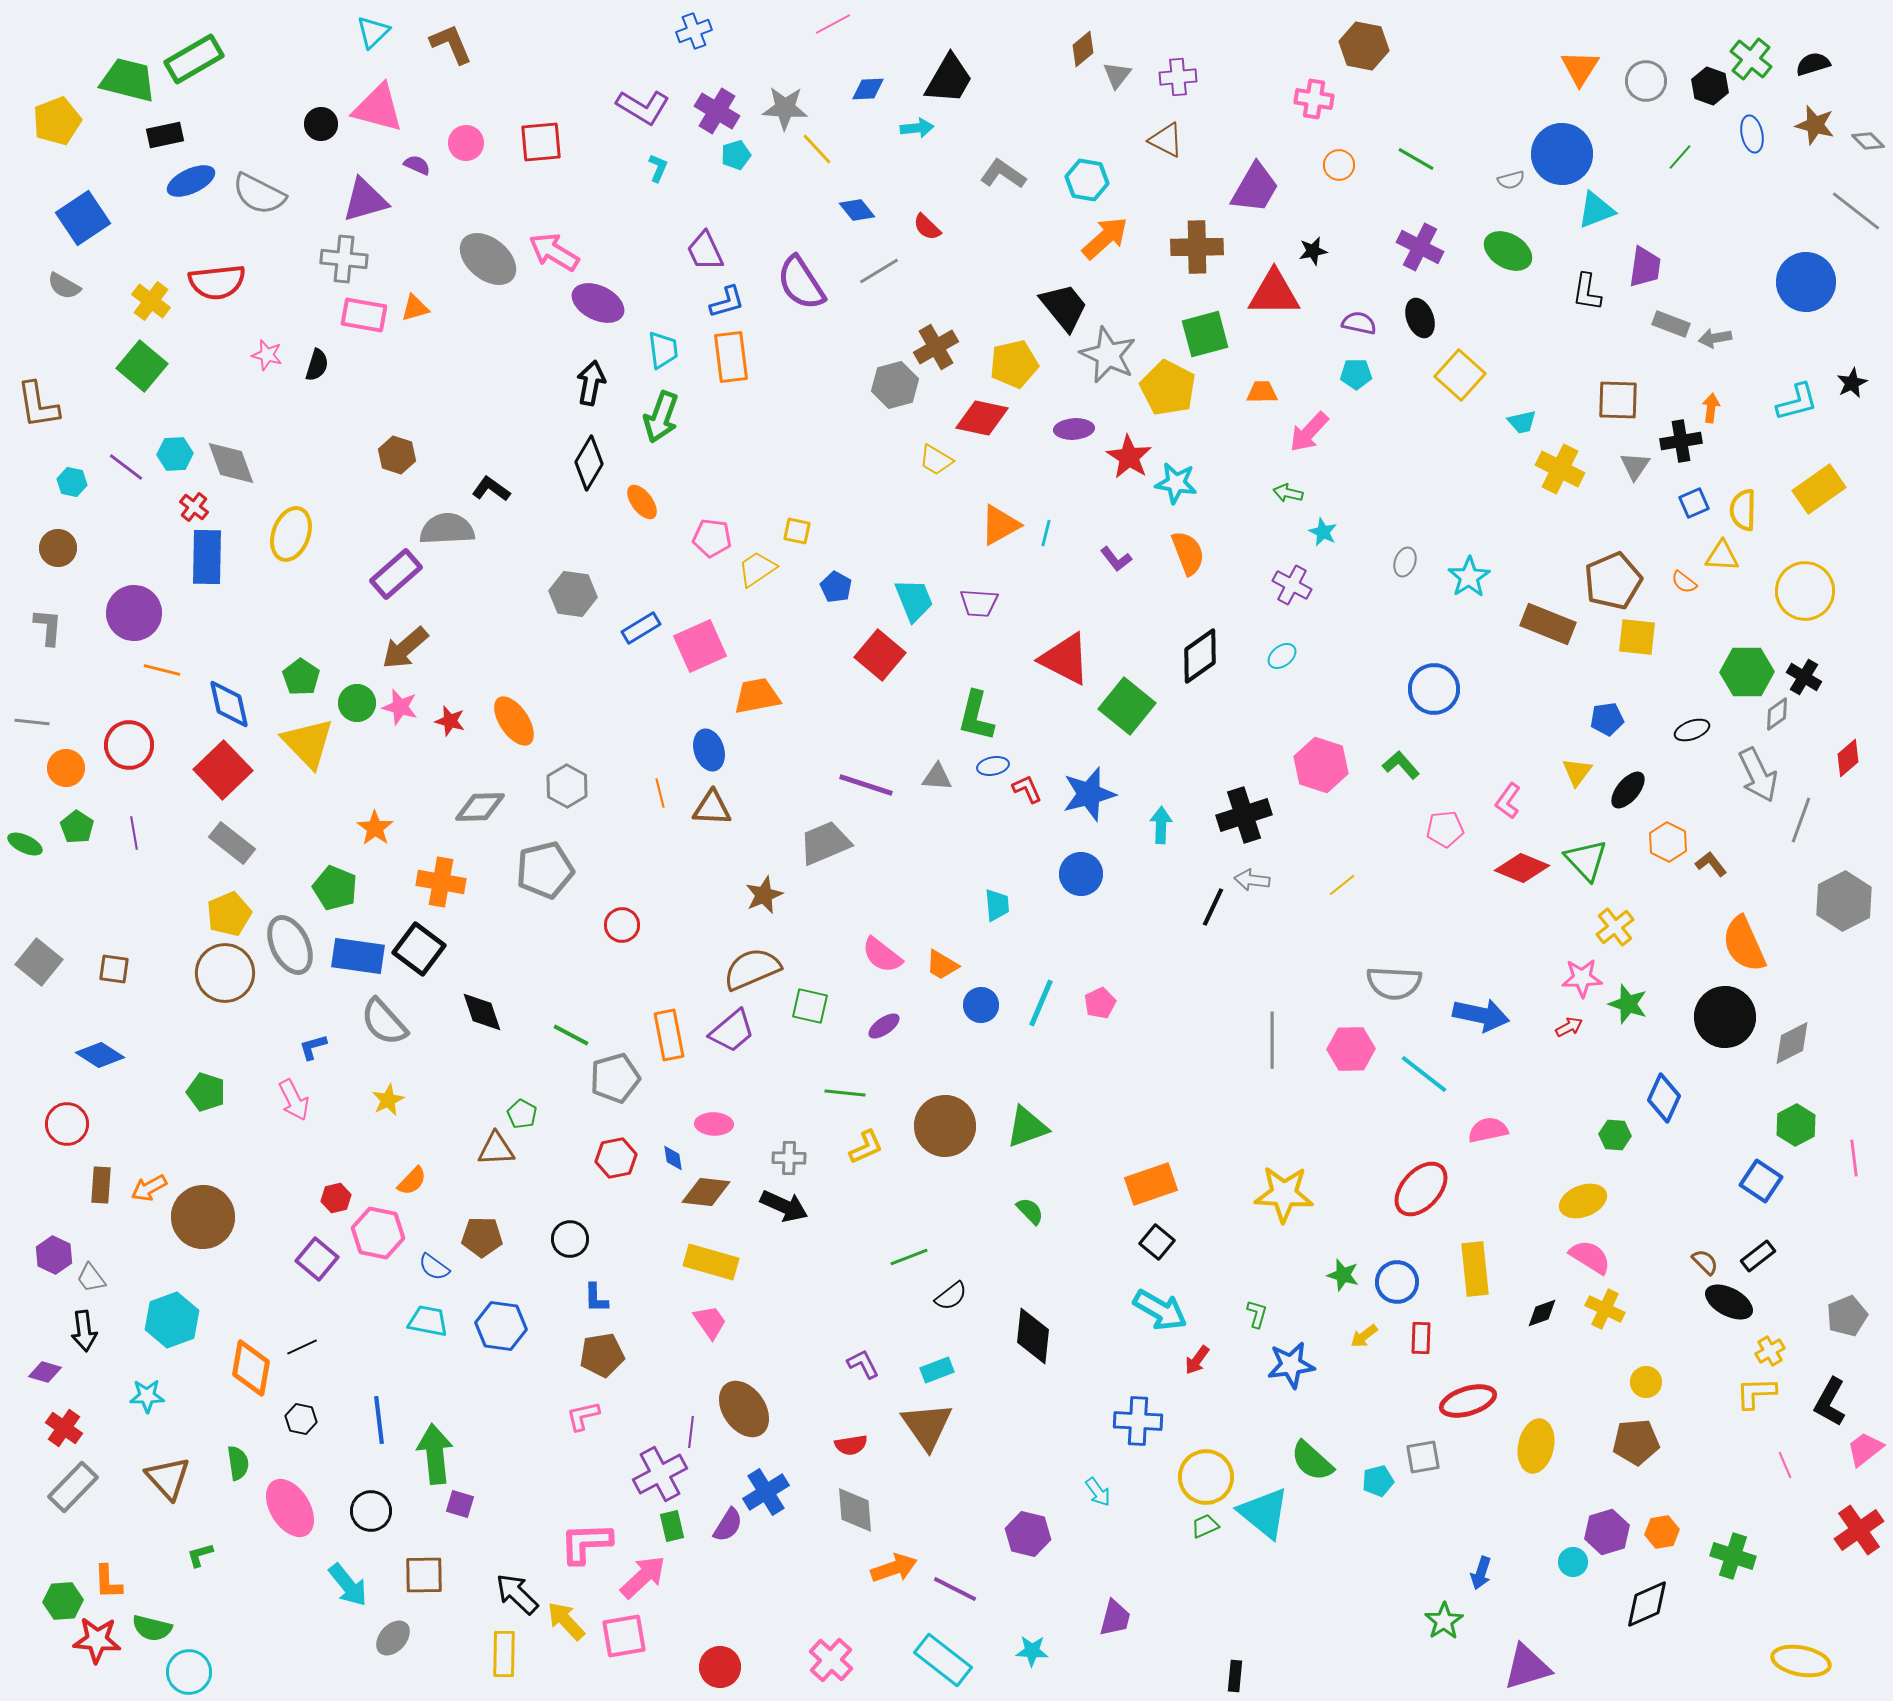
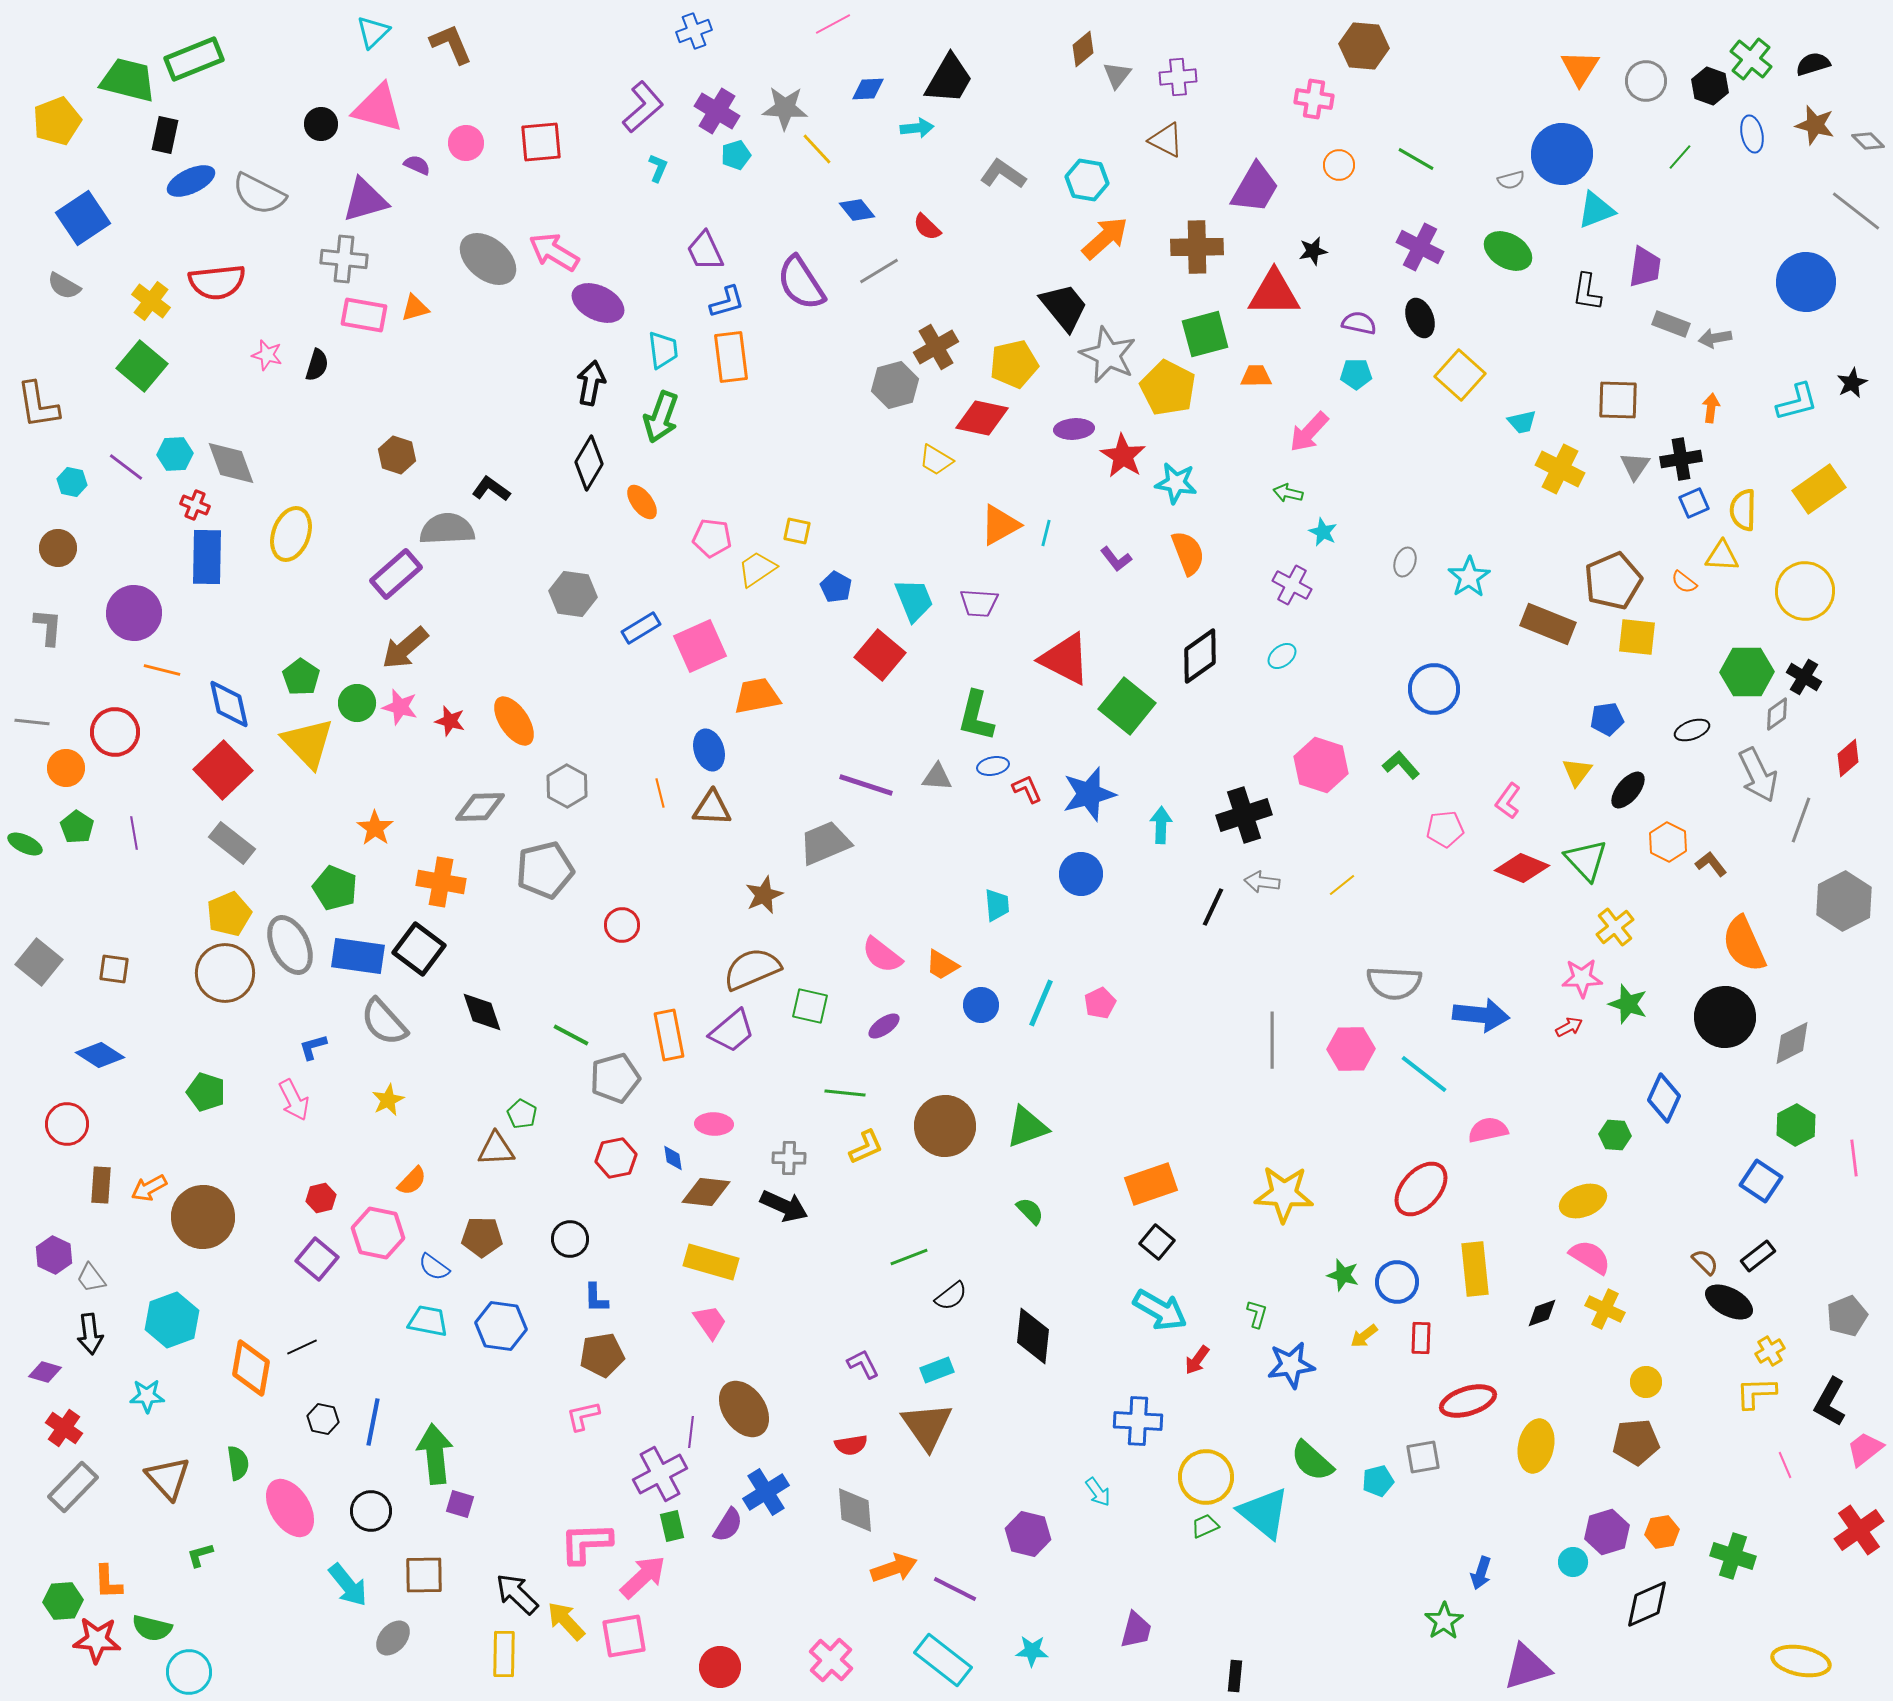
brown hexagon at (1364, 46): rotated 6 degrees counterclockwise
green rectangle at (194, 59): rotated 8 degrees clockwise
purple L-shape at (643, 107): rotated 72 degrees counterclockwise
black rectangle at (165, 135): rotated 66 degrees counterclockwise
orange trapezoid at (1262, 392): moved 6 px left, 16 px up
black cross at (1681, 441): moved 18 px down
red star at (1129, 457): moved 6 px left, 1 px up
red cross at (194, 507): moved 1 px right, 2 px up; rotated 16 degrees counterclockwise
red circle at (129, 745): moved 14 px left, 13 px up
gray arrow at (1252, 880): moved 10 px right, 2 px down
blue arrow at (1481, 1015): rotated 6 degrees counterclockwise
red hexagon at (336, 1198): moved 15 px left
black arrow at (84, 1331): moved 6 px right, 3 px down
black hexagon at (301, 1419): moved 22 px right
blue line at (379, 1420): moved 6 px left, 2 px down; rotated 18 degrees clockwise
purple trapezoid at (1115, 1618): moved 21 px right, 12 px down
